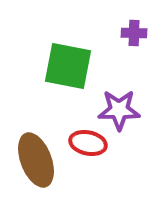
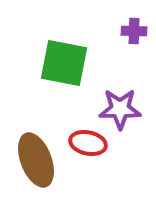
purple cross: moved 2 px up
green square: moved 4 px left, 3 px up
purple star: moved 1 px right, 1 px up
